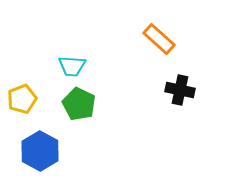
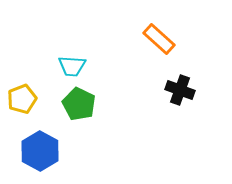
black cross: rotated 8 degrees clockwise
